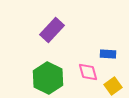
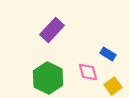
blue rectangle: rotated 28 degrees clockwise
